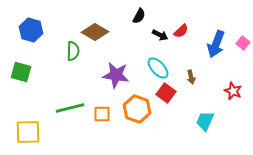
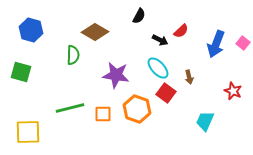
black arrow: moved 5 px down
green semicircle: moved 4 px down
brown arrow: moved 2 px left
orange square: moved 1 px right
